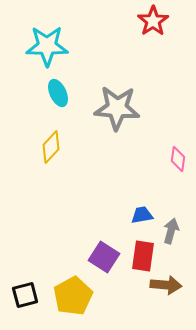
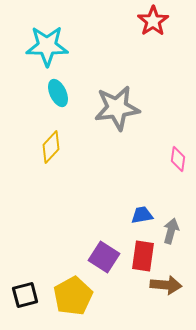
gray star: rotated 12 degrees counterclockwise
